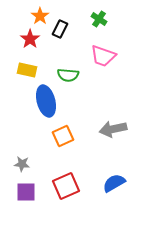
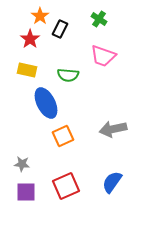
blue ellipse: moved 2 px down; rotated 12 degrees counterclockwise
blue semicircle: moved 2 px left, 1 px up; rotated 25 degrees counterclockwise
